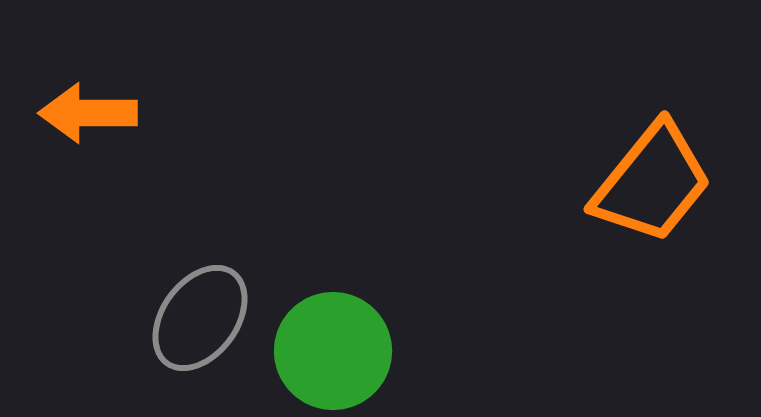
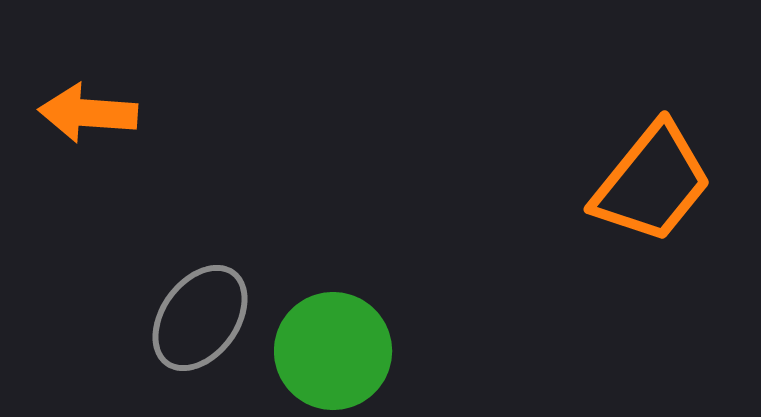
orange arrow: rotated 4 degrees clockwise
